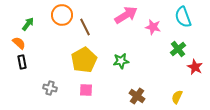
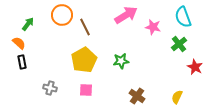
green cross: moved 1 px right, 5 px up
